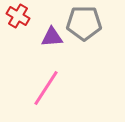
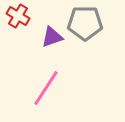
gray pentagon: moved 1 px right
purple triangle: rotated 15 degrees counterclockwise
